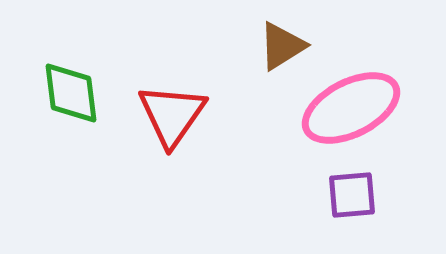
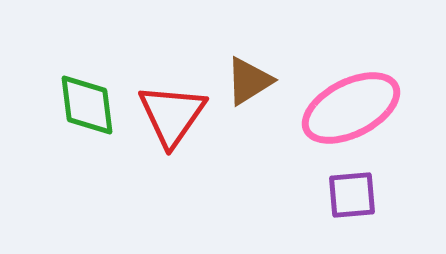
brown triangle: moved 33 px left, 35 px down
green diamond: moved 16 px right, 12 px down
